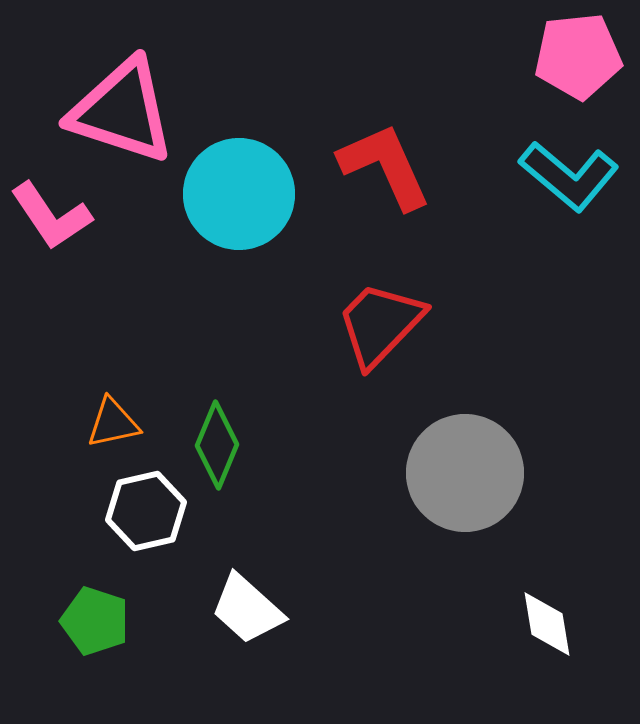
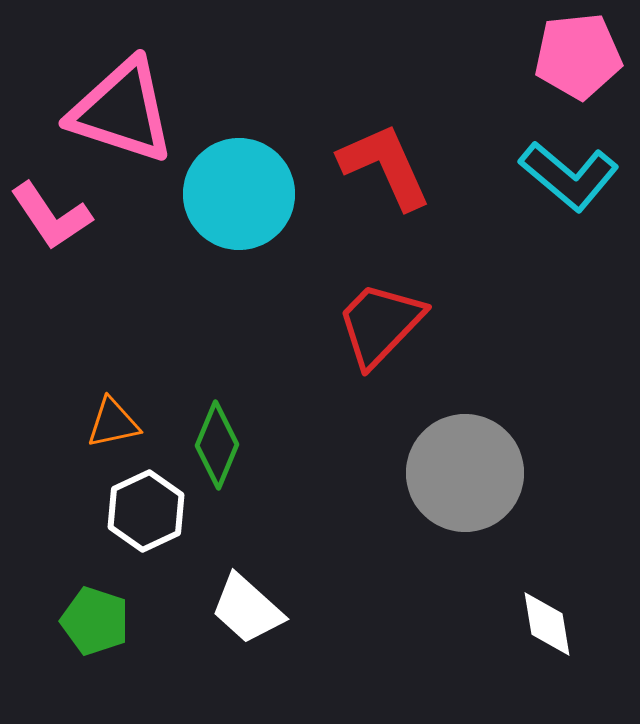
white hexagon: rotated 12 degrees counterclockwise
